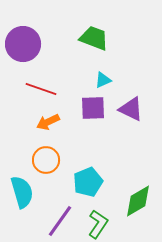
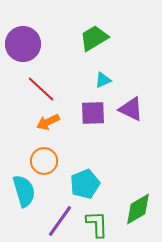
green trapezoid: rotated 52 degrees counterclockwise
red line: rotated 24 degrees clockwise
purple square: moved 5 px down
orange circle: moved 2 px left, 1 px down
cyan pentagon: moved 3 px left, 2 px down
cyan semicircle: moved 2 px right, 1 px up
green diamond: moved 8 px down
green L-shape: moved 1 px left; rotated 36 degrees counterclockwise
